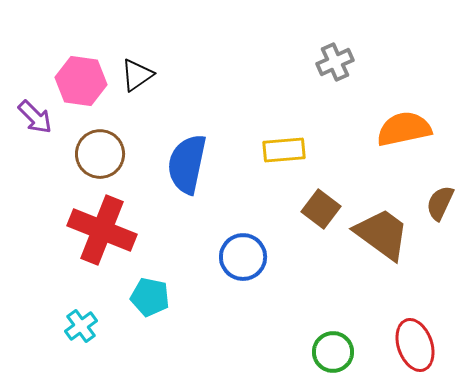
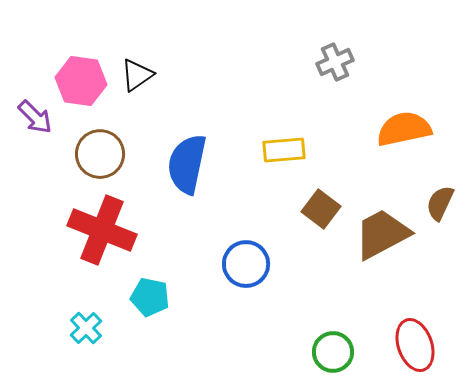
brown trapezoid: rotated 64 degrees counterclockwise
blue circle: moved 3 px right, 7 px down
cyan cross: moved 5 px right, 2 px down; rotated 8 degrees counterclockwise
